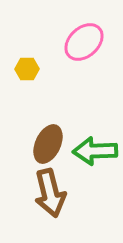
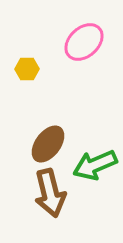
brown ellipse: rotated 12 degrees clockwise
green arrow: moved 14 px down; rotated 21 degrees counterclockwise
